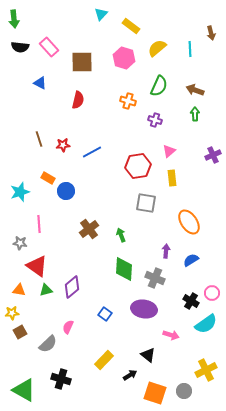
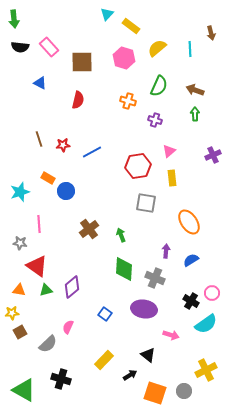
cyan triangle at (101, 14): moved 6 px right
